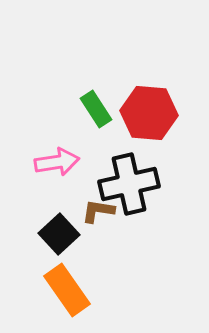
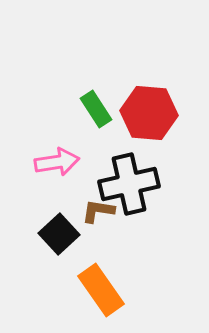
orange rectangle: moved 34 px right
